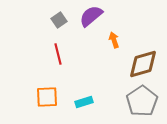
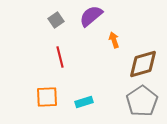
gray square: moved 3 px left
red line: moved 2 px right, 3 px down
